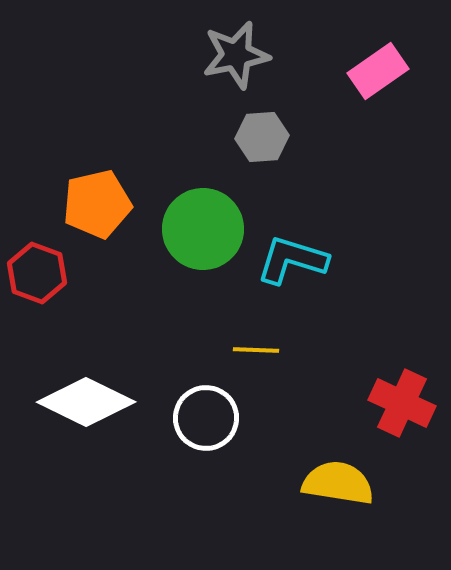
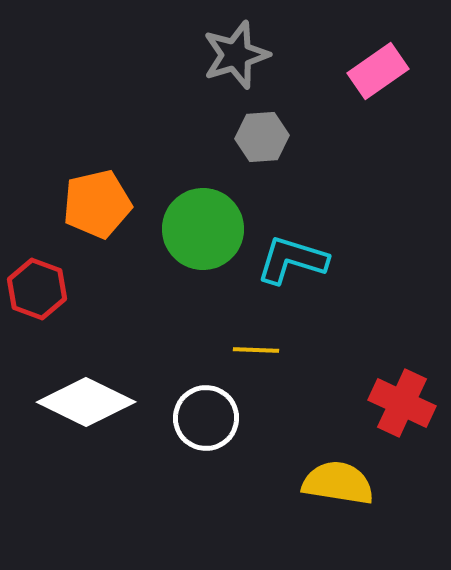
gray star: rotated 6 degrees counterclockwise
red hexagon: moved 16 px down
